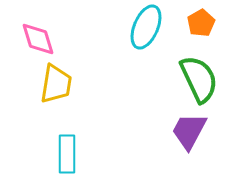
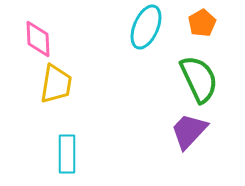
orange pentagon: moved 1 px right
pink diamond: rotated 15 degrees clockwise
purple trapezoid: rotated 15 degrees clockwise
